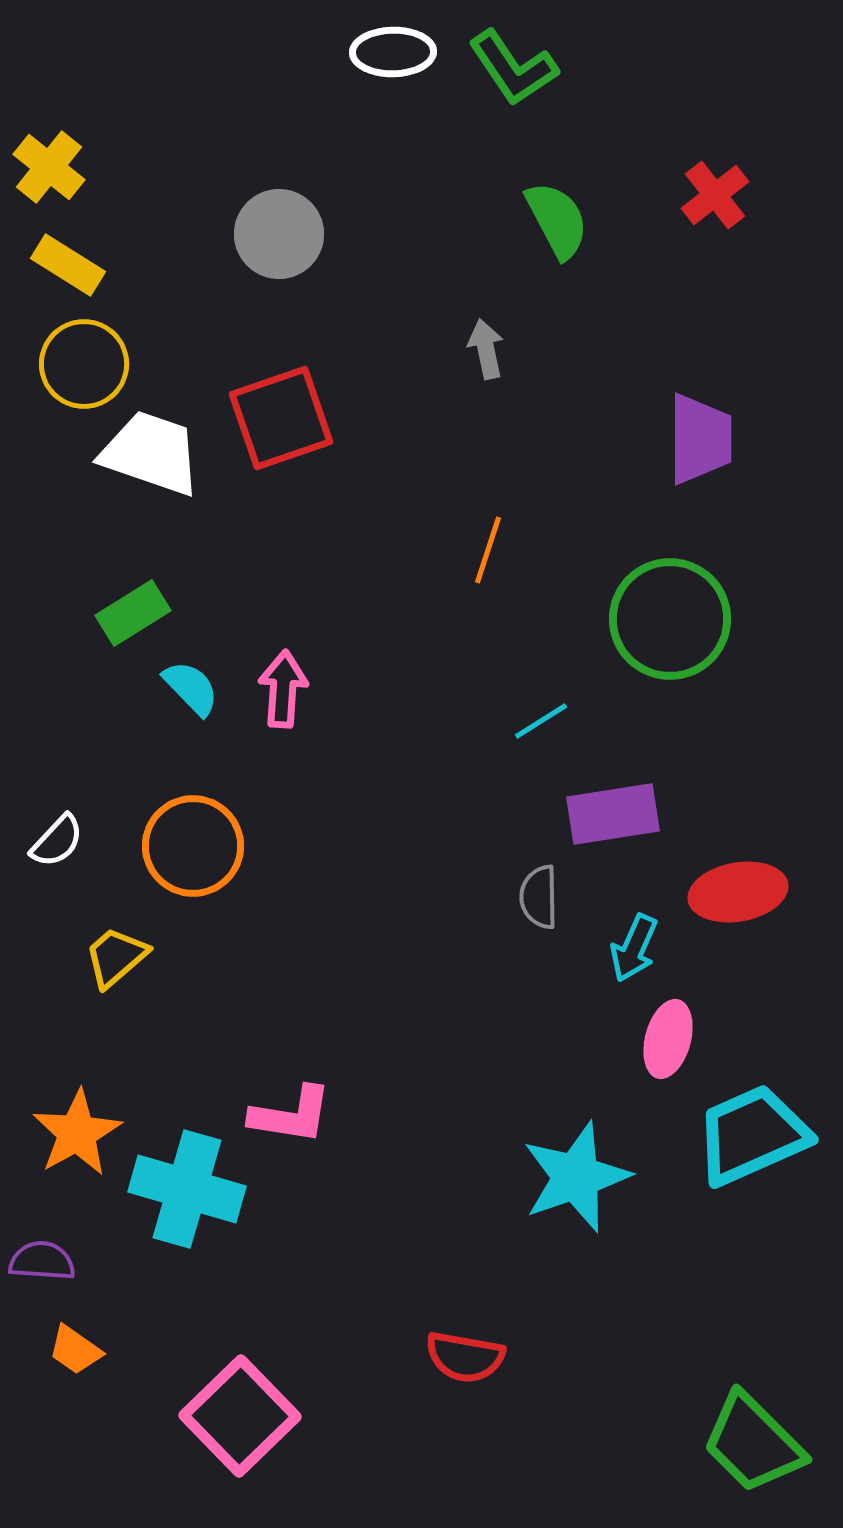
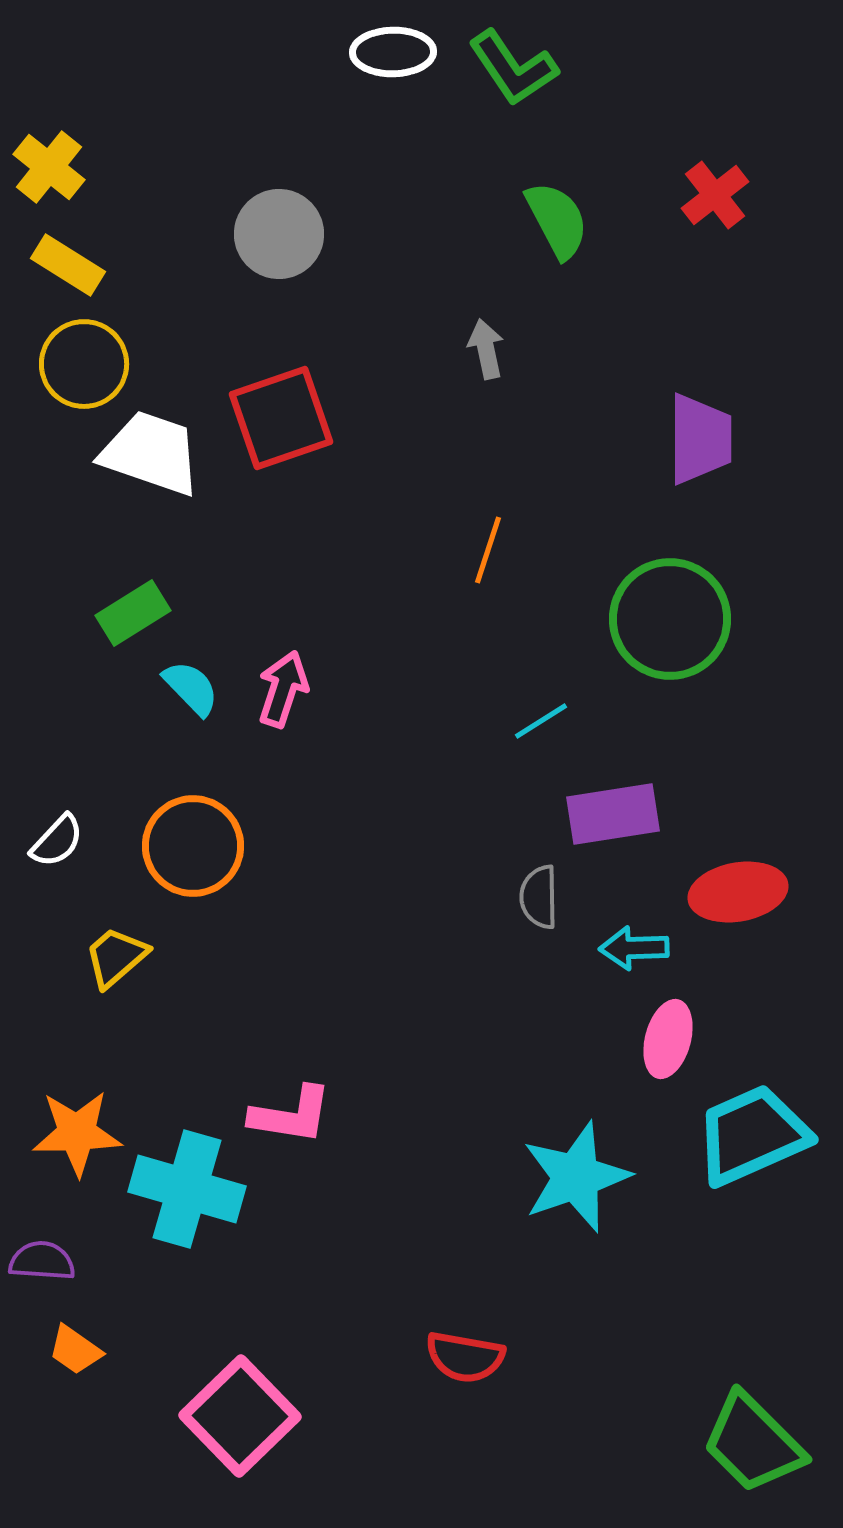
pink arrow: rotated 14 degrees clockwise
cyan arrow: rotated 64 degrees clockwise
orange star: rotated 28 degrees clockwise
